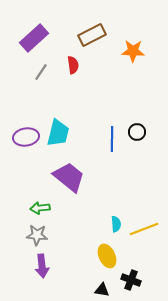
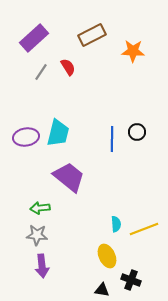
red semicircle: moved 5 px left, 2 px down; rotated 24 degrees counterclockwise
